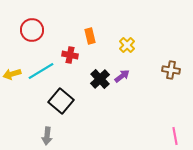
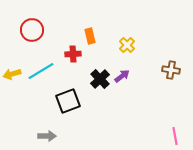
red cross: moved 3 px right, 1 px up; rotated 14 degrees counterclockwise
black square: moved 7 px right; rotated 30 degrees clockwise
gray arrow: rotated 96 degrees counterclockwise
